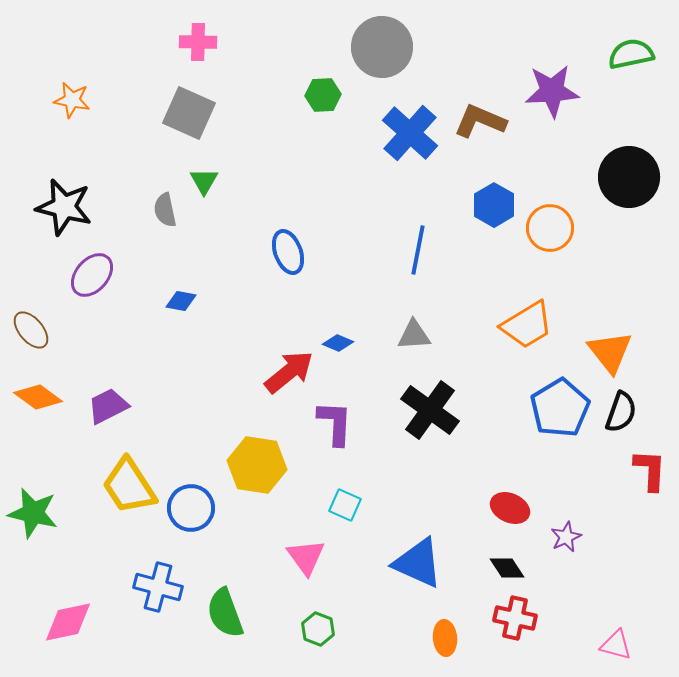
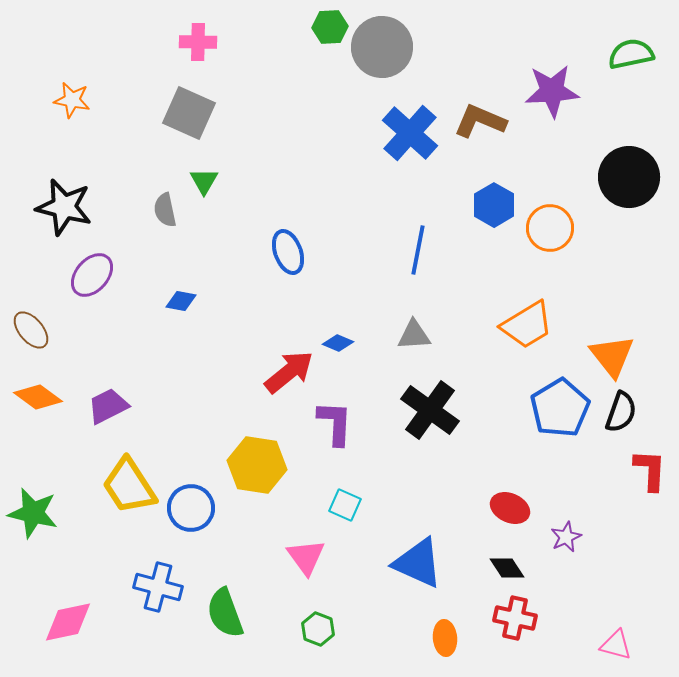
green hexagon at (323, 95): moved 7 px right, 68 px up
orange triangle at (610, 352): moved 2 px right, 4 px down
